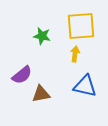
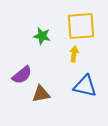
yellow arrow: moved 1 px left
